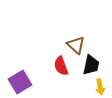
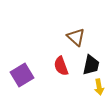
brown triangle: moved 8 px up
purple square: moved 2 px right, 7 px up
yellow arrow: moved 1 px left
